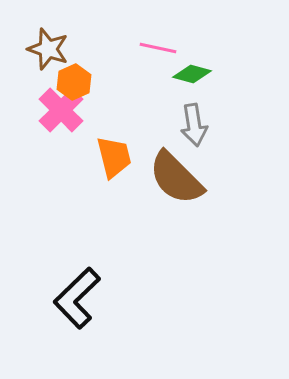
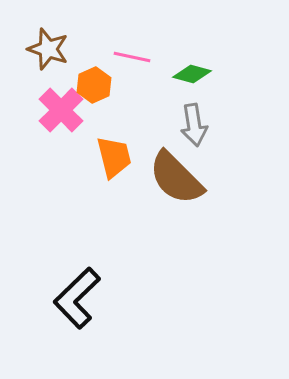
pink line: moved 26 px left, 9 px down
orange hexagon: moved 20 px right, 3 px down
